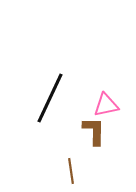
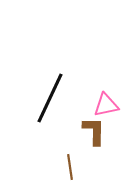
brown line: moved 1 px left, 4 px up
